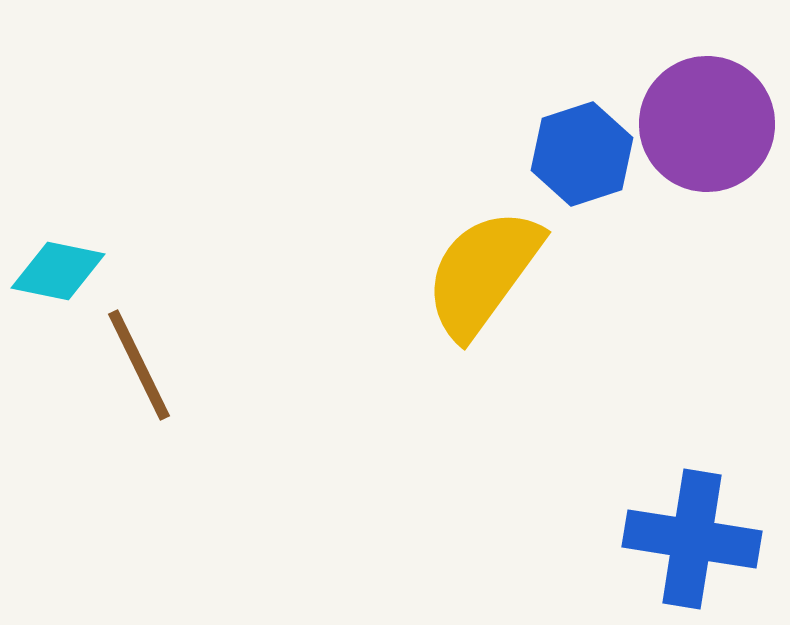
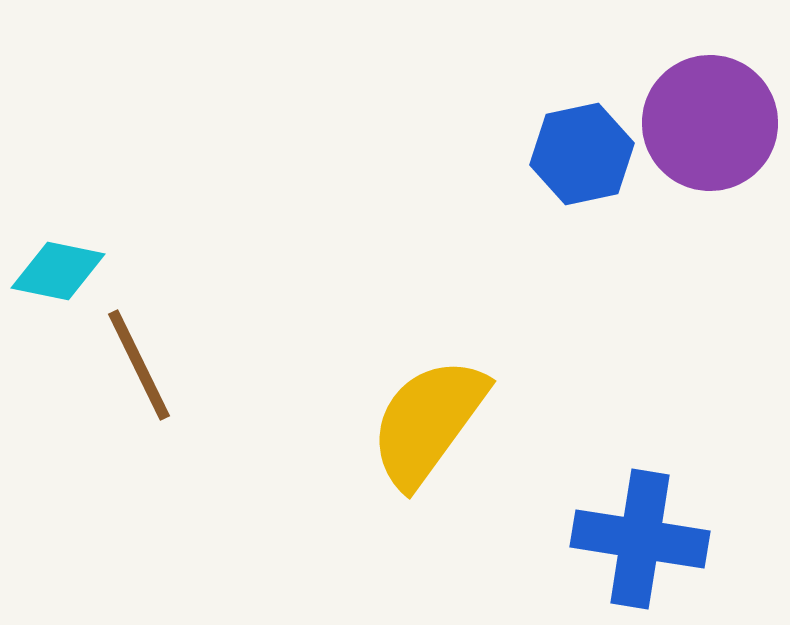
purple circle: moved 3 px right, 1 px up
blue hexagon: rotated 6 degrees clockwise
yellow semicircle: moved 55 px left, 149 px down
blue cross: moved 52 px left
